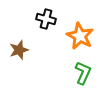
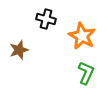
orange star: moved 2 px right
green L-shape: moved 3 px right
